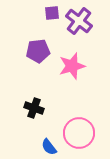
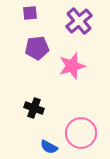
purple square: moved 22 px left
purple cross: rotated 12 degrees clockwise
purple pentagon: moved 1 px left, 3 px up
pink circle: moved 2 px right
blue semicircle: rotated 24 degrees counterclockwise
